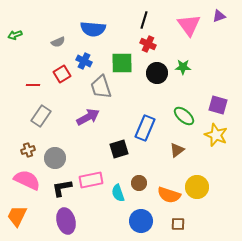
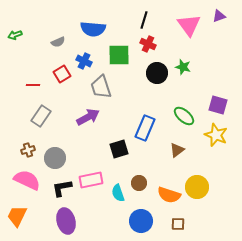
green square: moved 3 px left, 8 px up
green star: rotated 14 degrees clockwise
